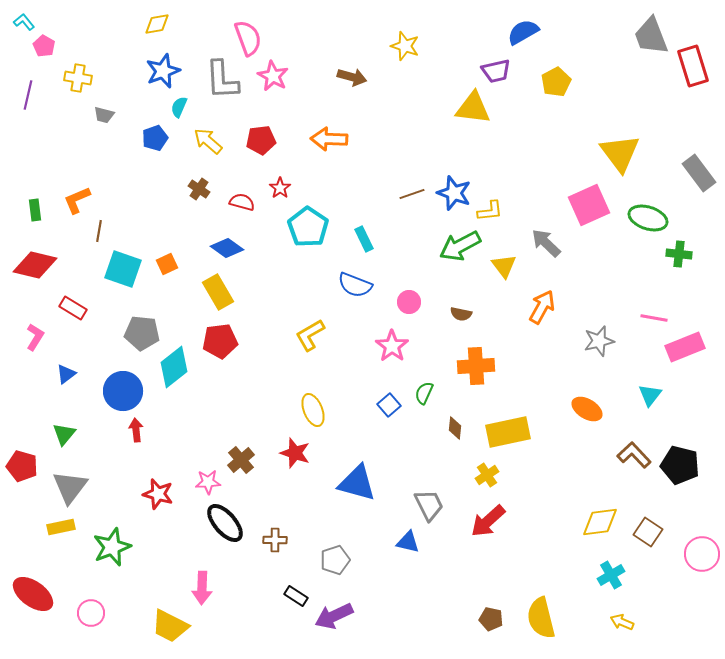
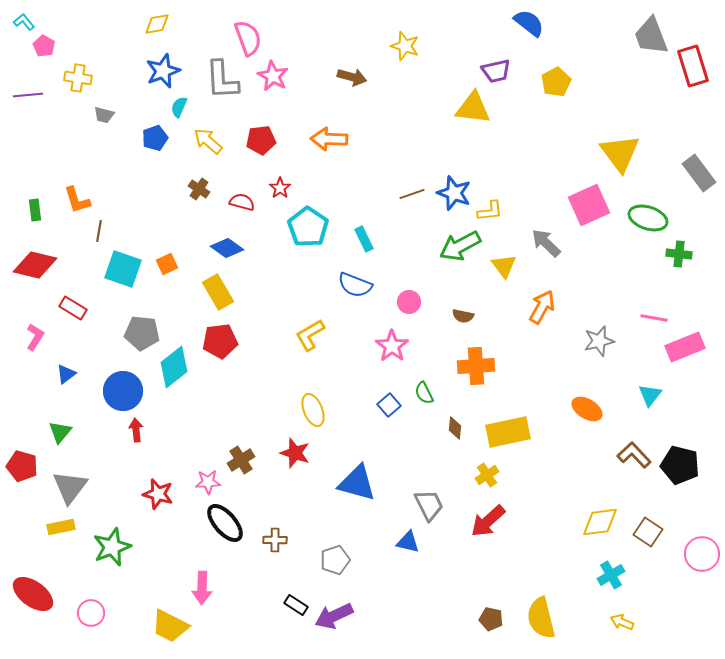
blue semicircle at (523, 32): moved 6 px right, 9 px up; rotated 68 degrees clockwise
purple line at (28, 95): rotated 72 degrees clockwise
orange L-shape at (77, 200): rotated 84 degrees counterclockwise
brown semicircle at (461, 314): moved 2 px right, 2 px down
green semicircle at (424, 393): rotated 50 degrees counterclockwise
green triangle at (64, 434): moved 4 px left, 2 px up
brown cross at (241, 460): rotated 8 degrees clockwise
black rectangle at (296, 596): moved 9 px down
